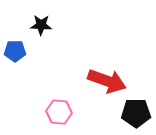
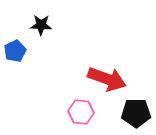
blue pentagon: rotated 25 degrees counterclockwise
red arrow: moved 2 px up
pink hexagon: moved 22 px right
